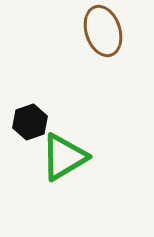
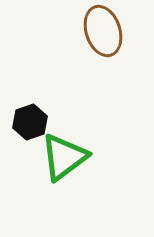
green triangle: rotated 6 degrees counterclockwise
